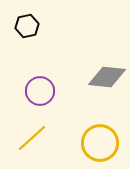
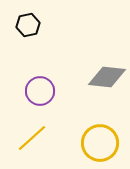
black hexagon: moved 1 px right, 1 px up
